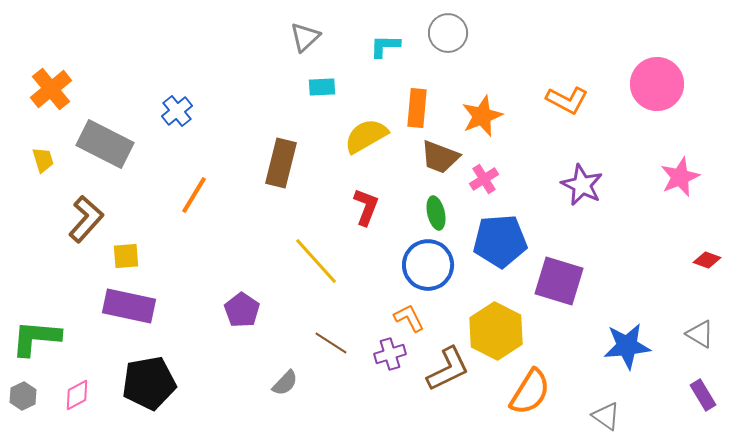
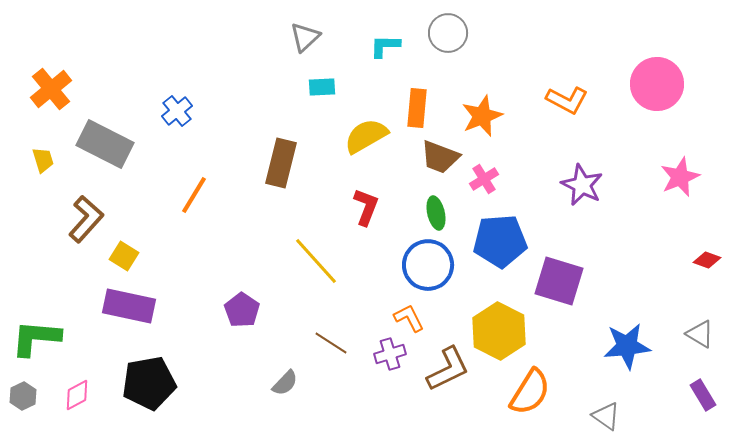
yellow square at (126, 256): moved 2 px left; rotated 36 degrees clockwise
yellow hexagon at (496, 331): moved 3 px right
